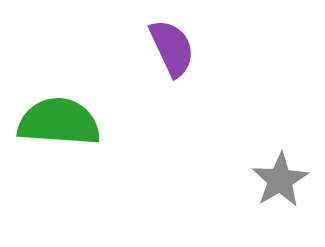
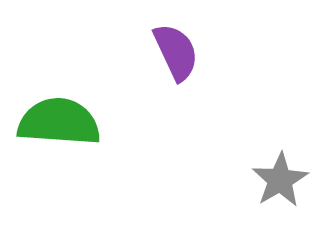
purple semicircle: moved 4 px right, 4 px down
